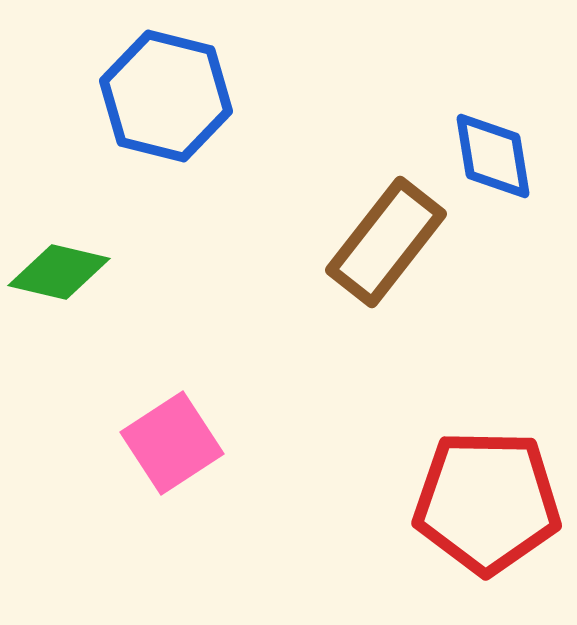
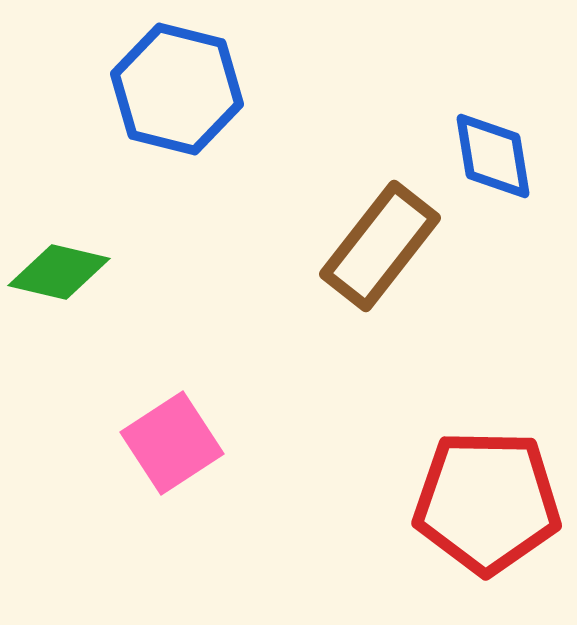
blue hexagon: moved 11 px right, 7 px up
brown rectangle: moved 6 px left, 4 px down
